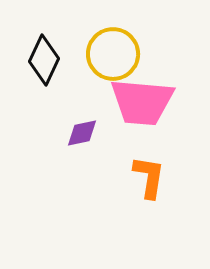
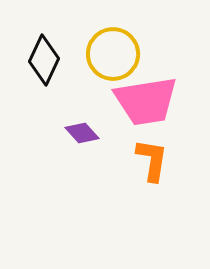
pink trapezoid: moved 4 px right, 1 px up; rotated 14 degrees counterclockwise
purple diamond: rotated 60 degrees clockwise
orange L-shape: moved 3 px right, 17 px up
